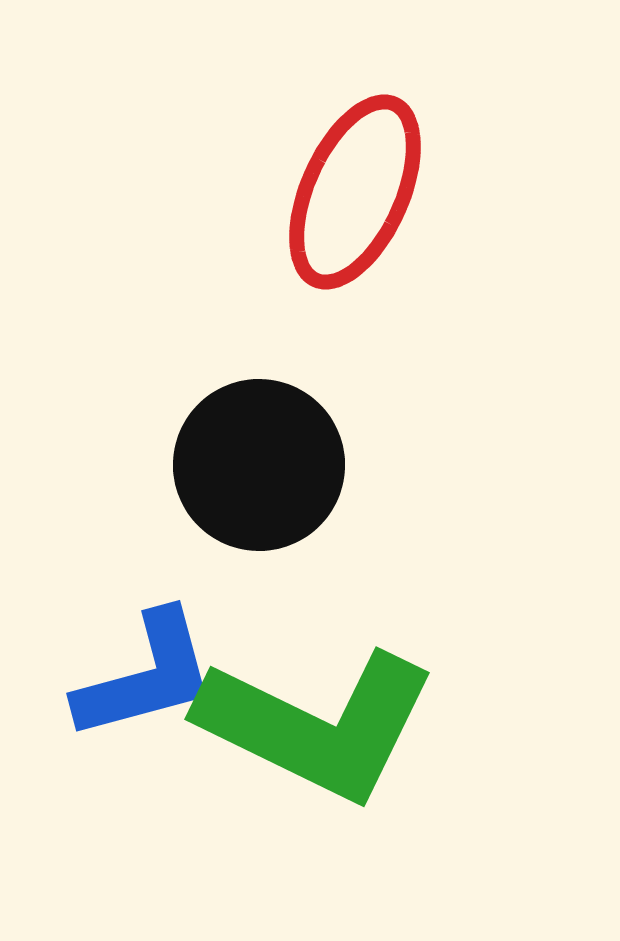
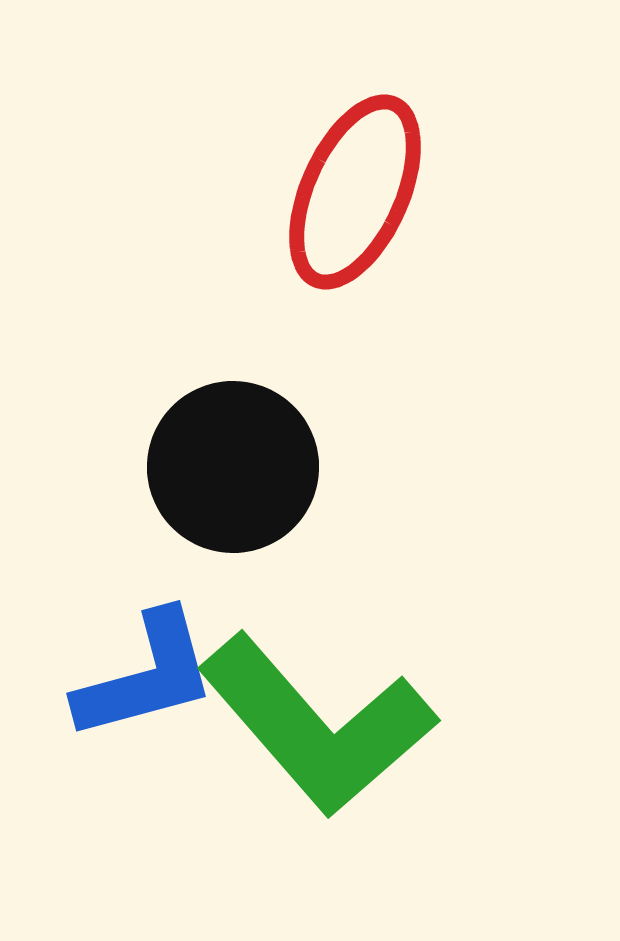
black circle: moved 26 px left, 2 px down
green L-shape: rotated 23 degrees clockwise
